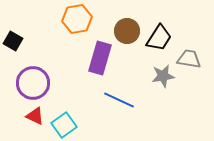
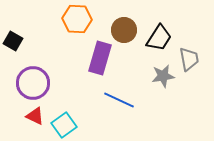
orange hexagon: rotated 12 degrees clockwise
brown circle: moved 3 px left, 1 px up
gray trapezoid: rotated 70 degrees clockwise
